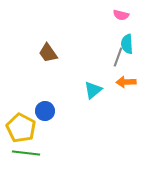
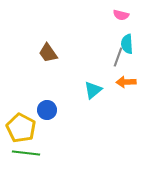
blue circle: moved 2 px right, 1 px up
